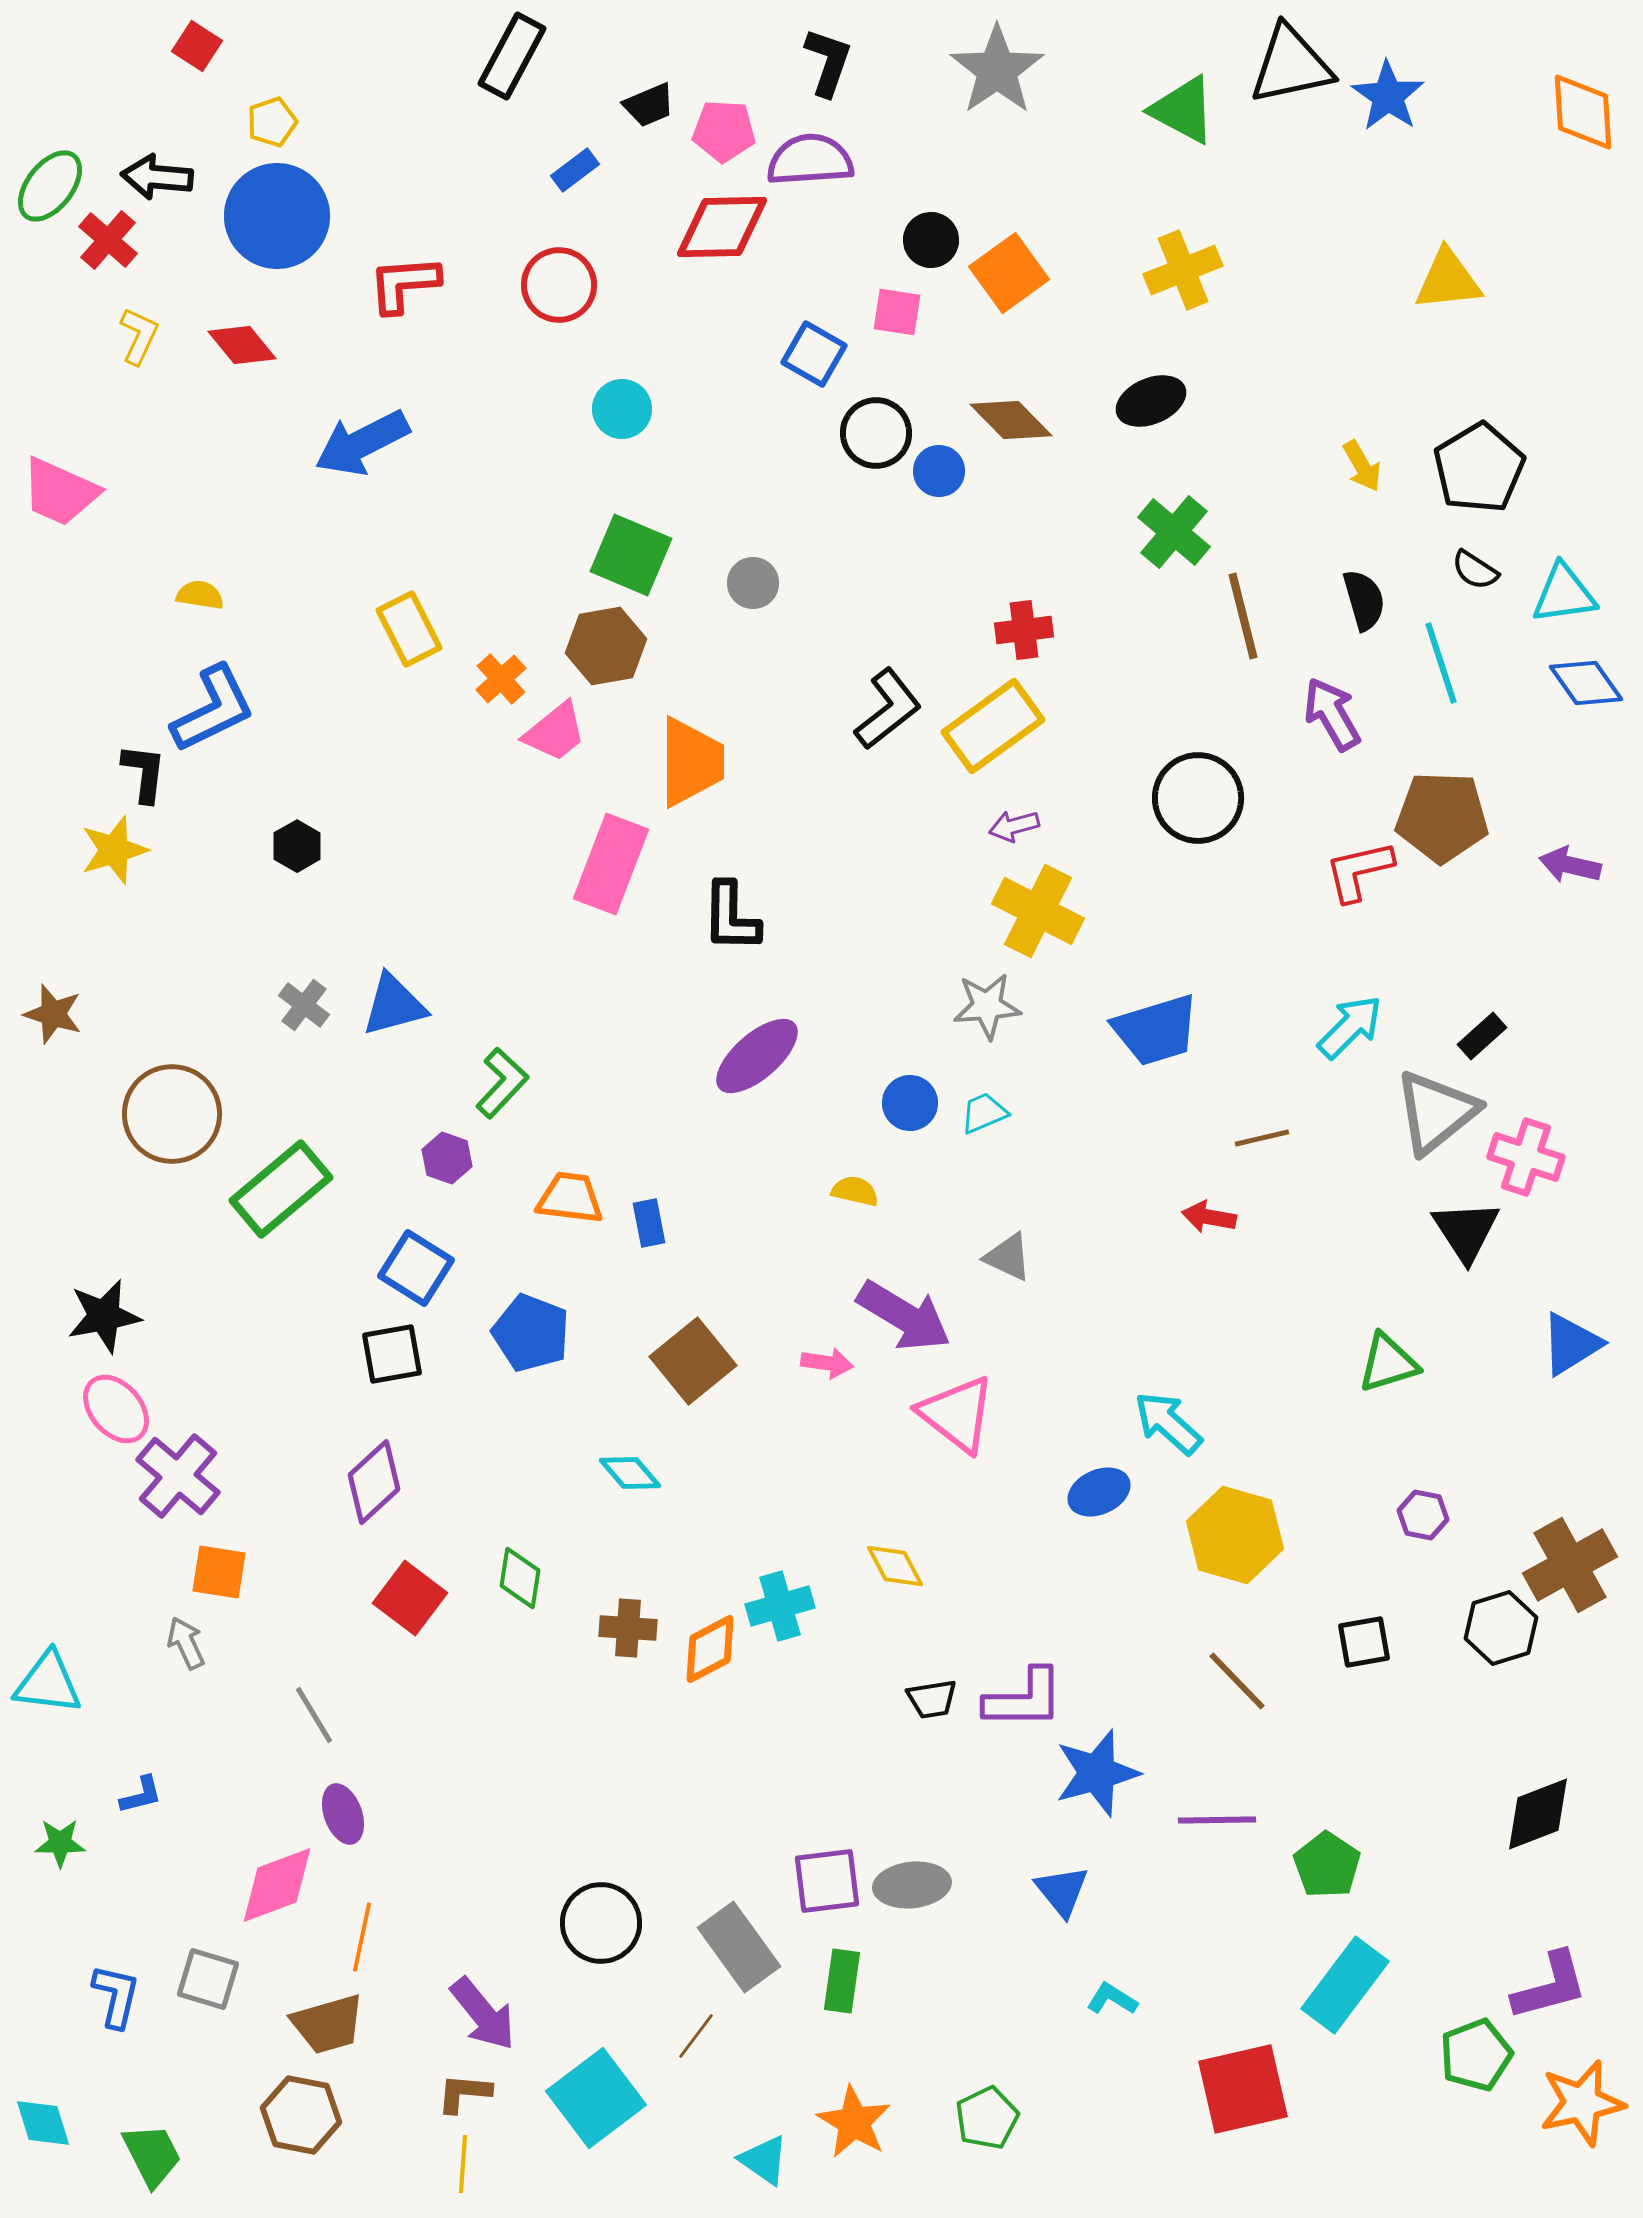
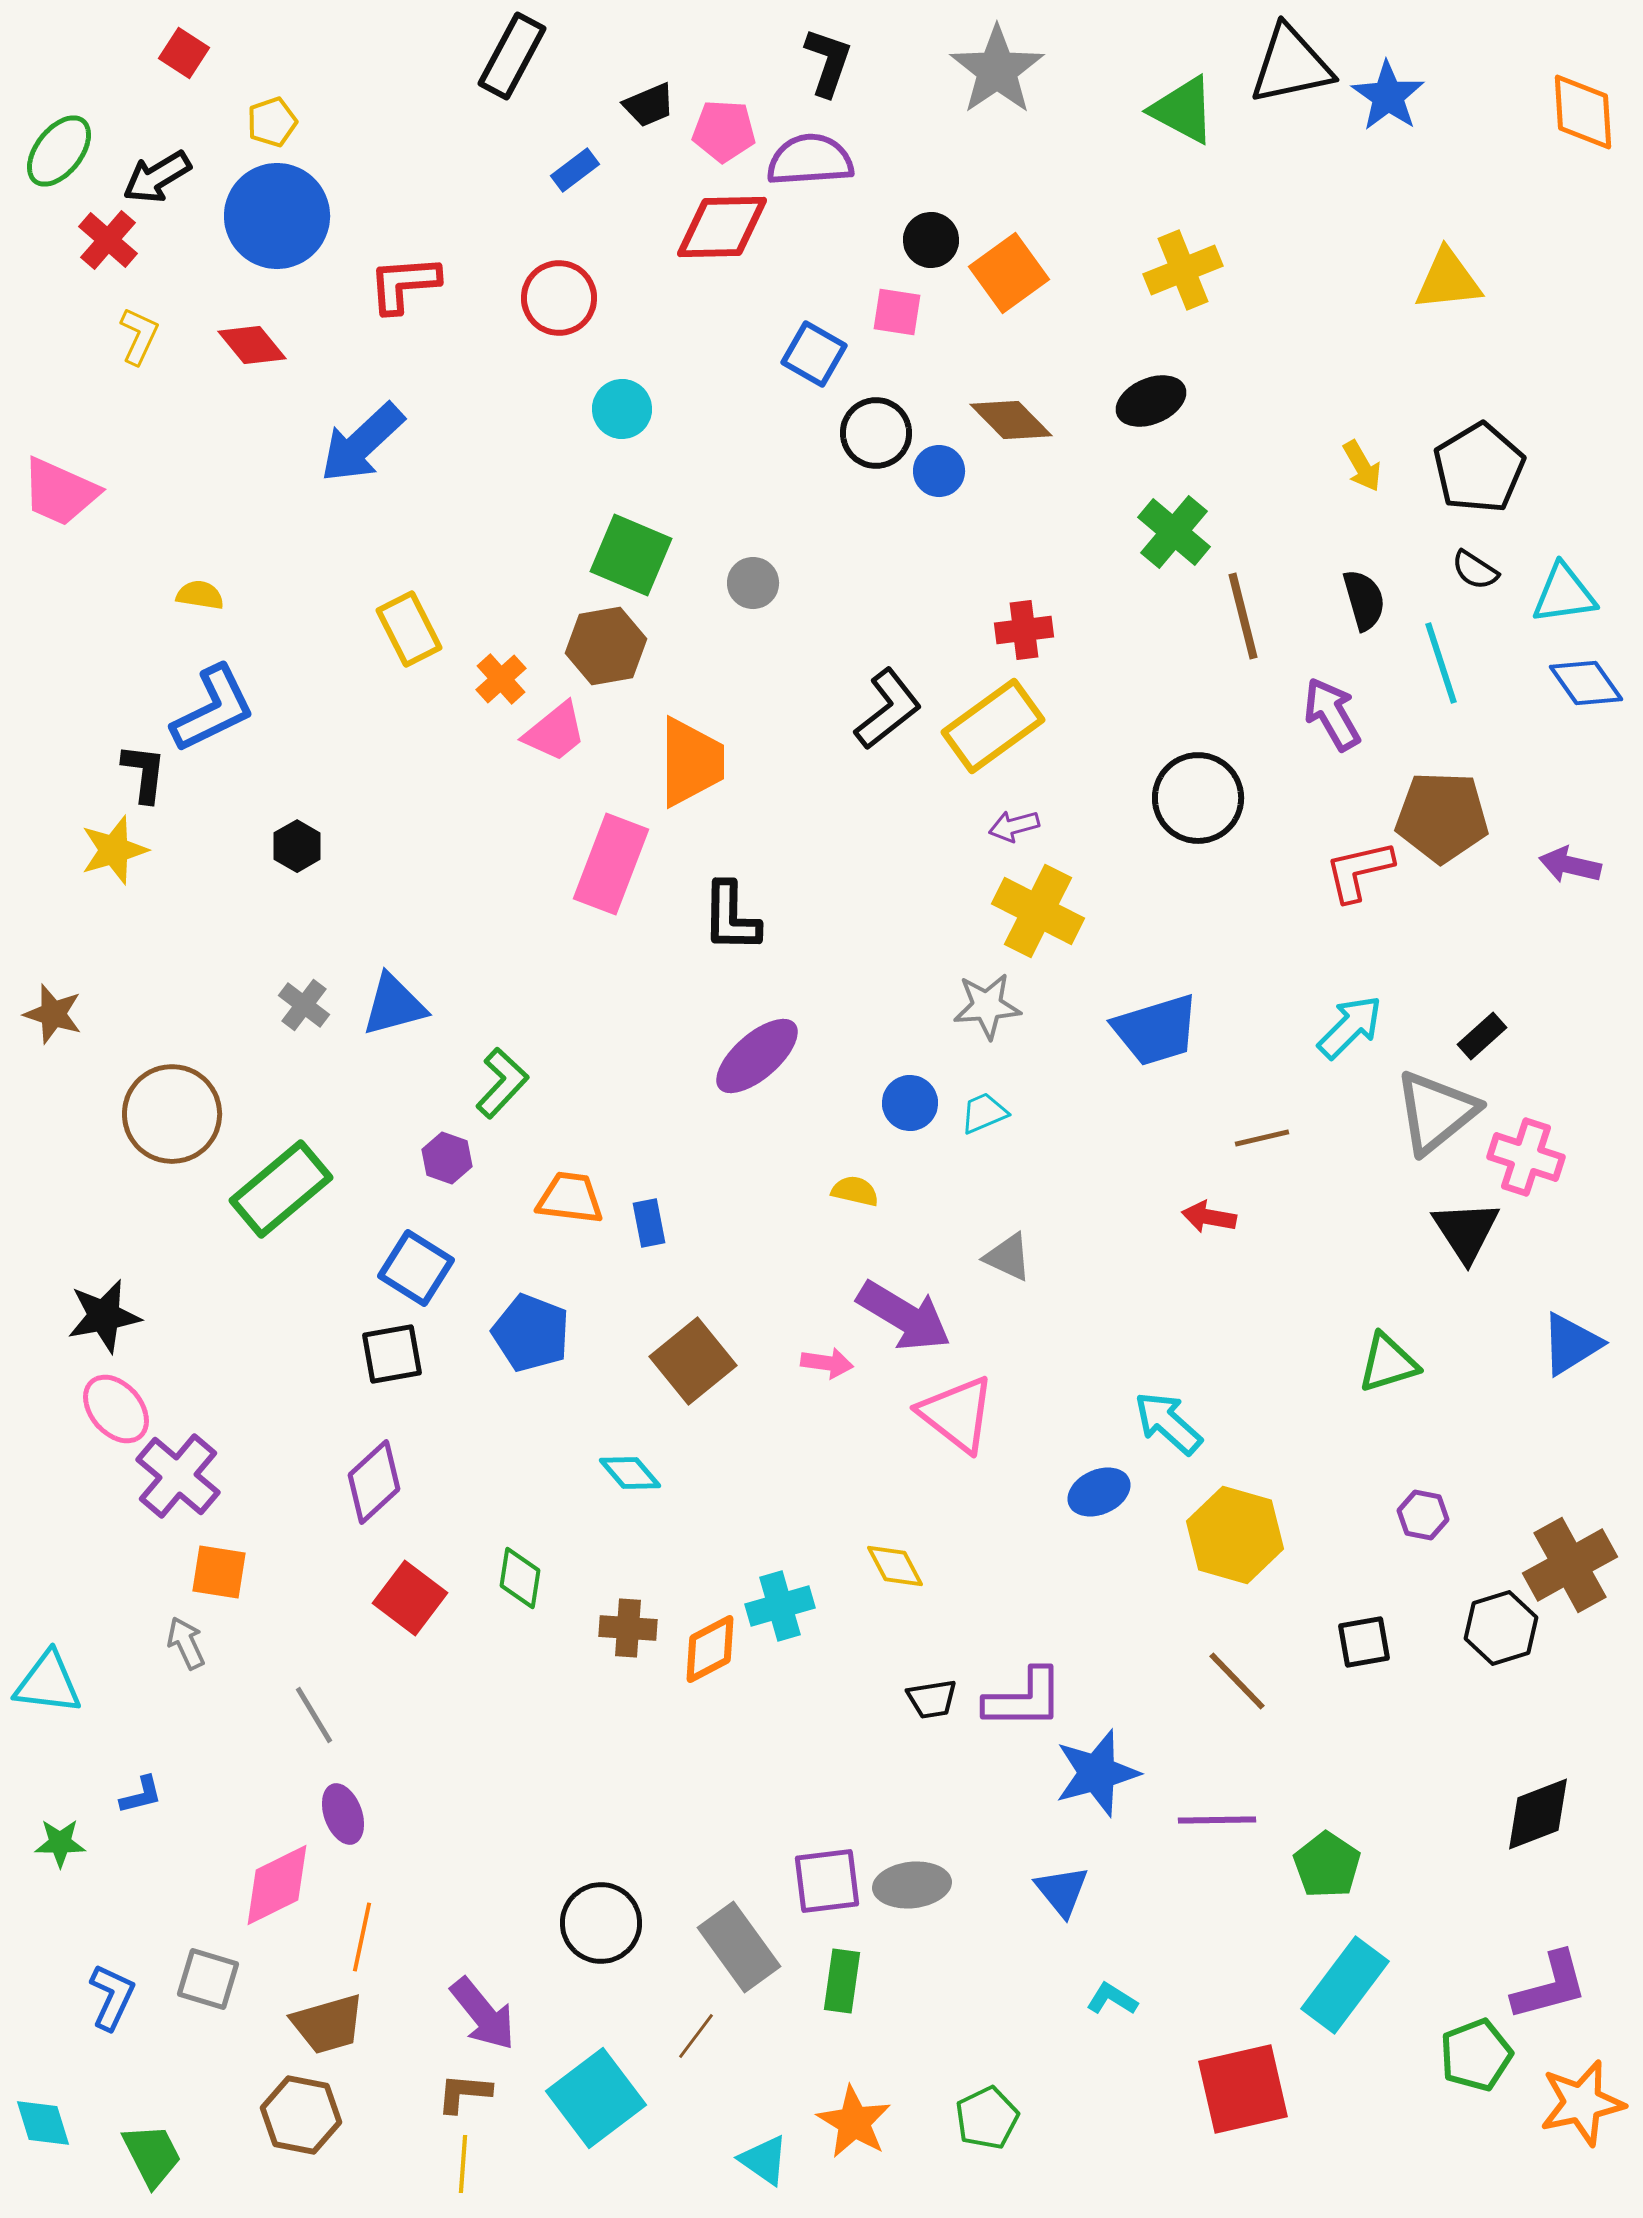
red square at (197, 46): moved 13 px left, 7 px down
black arrow at (157, 177): rotated 36 degrees counterclockwise
green ellipse at (50, 186): moved 9 px right, 35 px up
red circle at (559, 285): moved 13 px down
red diamond at (242, 345): moved 10 px right
blue arrow at (362, 443): rotated 16 degrees counterclockwise
pink diamond at (277, 1885): rotated 6 degrees counterclockwise
blue L-shape at (116, 1996): moved 4 px left, 1 px down; rotated 12 degrees clockwise
